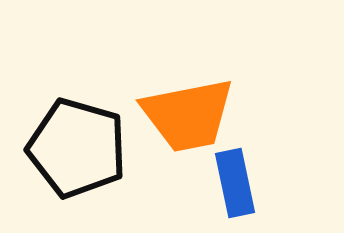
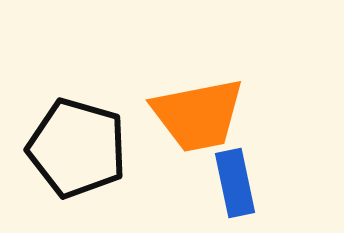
orange trapezoid: moved 10 px right
